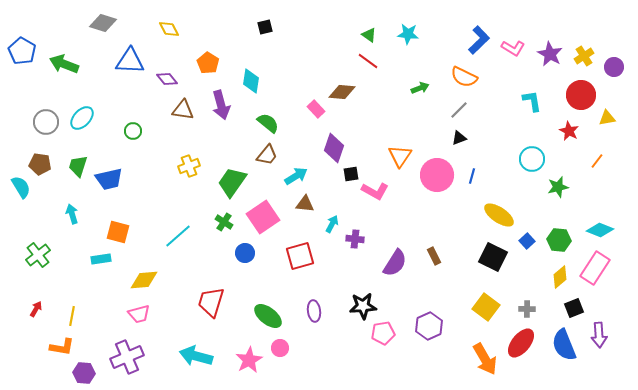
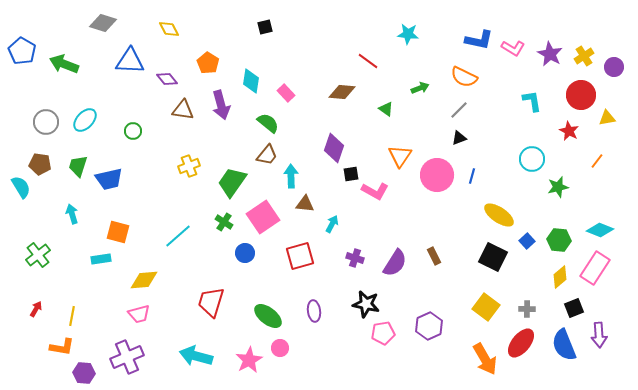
green triangle at (369, 35): moved 17 px right, 74 px down
blue L-shape at (479, 40): rotated 56 degrees clockwise
pink rectangle at (316, 109): moved 30 px left, 16 px up
cyan ellipse at (82, 118): moved 3 px right, 2 px down
cyan arrow at (296, 176): moved 5 px left; rotated 60 degrees counterclockwise
purple cross at (355, 239): moved 19 px down; rotated 12 degrees clockwise
black star at (363, 306): moved 3 px right, 2 px up; rotated 16 degrees clockwise
